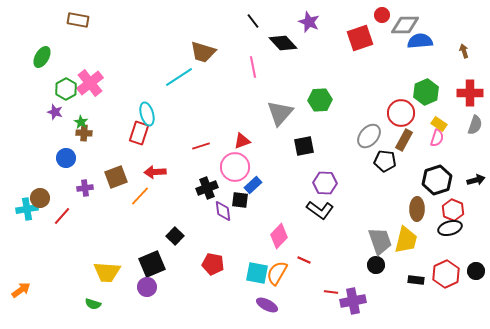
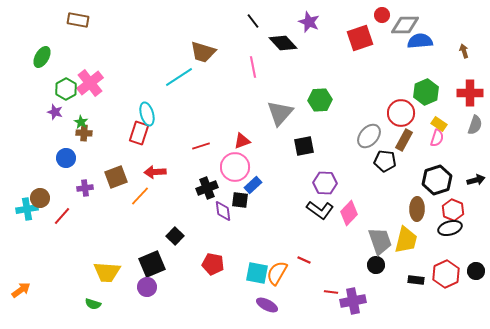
pink diamond at (279, 236): moved 70 px right, 23 px up
